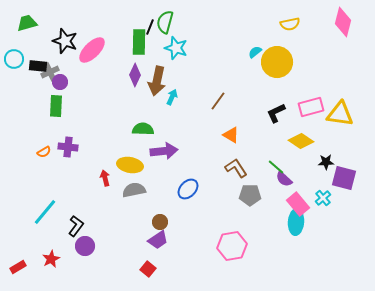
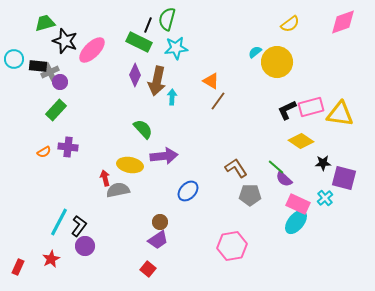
green semicircle at (165, 22): moved 2 px right, 3 px up
pink diamond at (343, 22): rotated 56 degrees clockwise
green trapezoid at (27, 23): moved 18 px right
yellow semicircle at (290, 24): rotated 24 degrees counterclockwise
black line at (150, 27): moved 2 px left, 2 px up
green rectangle at (139, 42): rotated 65 degrees counterclockwise
cyan star at (176, 48): rotated 25 degrees counterclockwise
cyan arrow at (172, 97): rotated 21 degrees counterclockwise
green rectangle at (56, 106): moved 4 px down; rotated 40 degrees clockwise
black L-shape at (276, 113): moved 11 px right, 3 px up
green semicircle at (143, 129): rotated 45 degrees clockwise
orange triangle at (231, 135): moved 20 px left, 54 px up
purple arrow at (164, 151): moved 5 px down
black star at (326, 162): moved 3 px left, 1 px down
blue ellipse at (188, 189): moved 2 px down
gray semicircle at (134, 190): moved 16 px left
cyan cross at (323, 198): moved 2 px right
pink rectangle at (298, 204): rotated 25 degrees counterclockwise
cyan line at (45, 212): moved 14 px right, 10 px down; rotated 12 degrees counterclockwise
cyan ellipse at (296, 222): rotated 35 degrees clockwise
black L-shape at (76, 226): moved 3 px right
red rectangle at (18, 267): rotated 35 degrees counterclockwise
